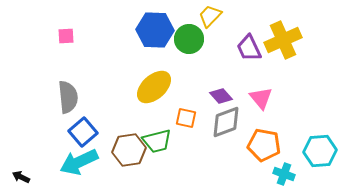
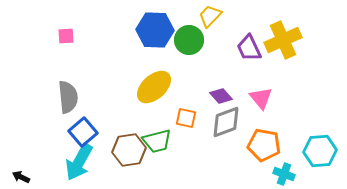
green circle: moved 1 px down
cyan arrow: rotated 36 degrees counterclockwise
